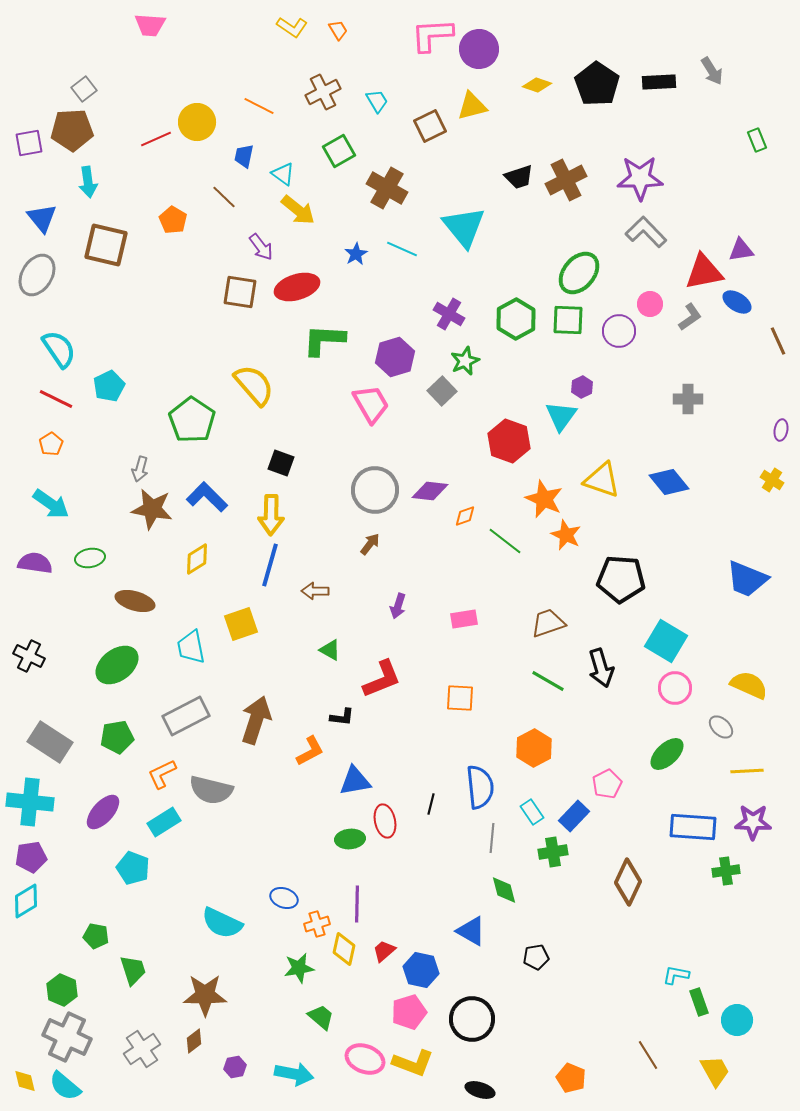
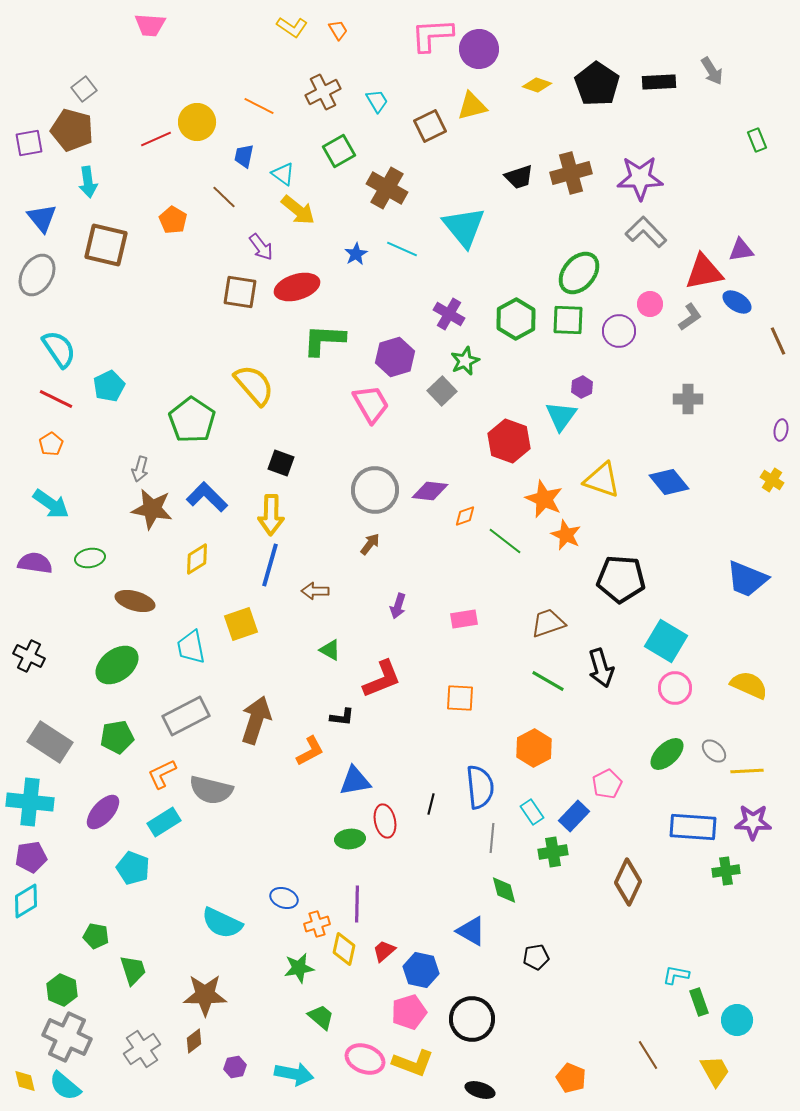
brown pentagon at (72, 130): rotated 18 degrees clockwise
brown cross at (566, 180): moved 5 px right, 7 px up; rotated 12 degrees clockwise
gray ellipse at (721, 727): moved 7 px left, 24 px down
